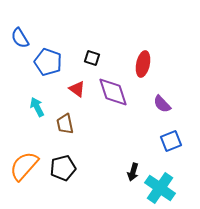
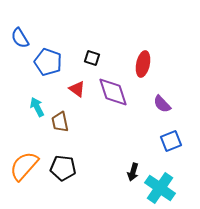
brown trapezoid: moved 5 px left, 2 px up
black pentagon: rotated 20 degrees clockwise
